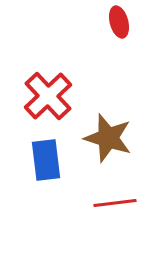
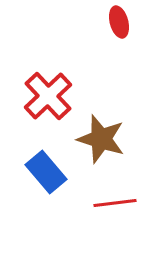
brown star: moved 7 px left, 1 px down
blue rectangle: moved 12 px down; rotated 33 degrees counterclockwise
